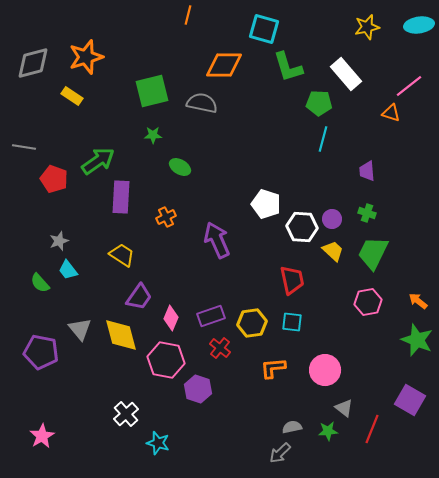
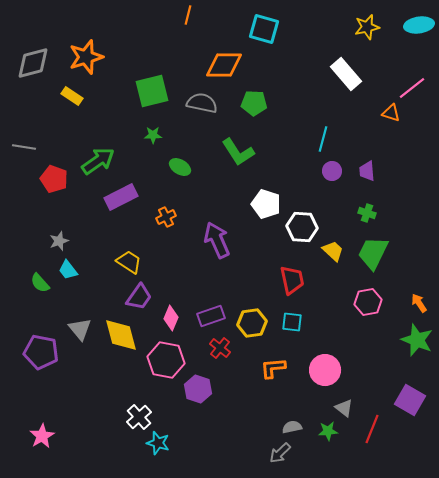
green L-shape at (288, 67): moved 50 px left, 85 px down; rotated 16 degrees counterclockwise
pink line at (409, 86): moved 3 px right, 2 px down
green pentagon at (319, 103): moved 65 px left
purple rectangle at (121, 197): rotated 60 degrees clockwise
purple circle at (332, 219): moved 48 px up
yellow trapezoid at (122, 255): moved 7 px right, 7 px down
orange arrow at (418, 301): moved 1 px right, 2 px down; rotated 18 degrees clockwise
white cross at (126, 414): moved 13 px right, 3 px down
